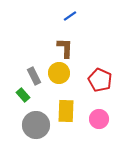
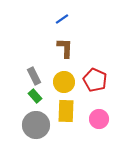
blue line: moved 8 px left, 3 px down
yellow circle: moved 5 px right, 9 px down
red pentagon: moved 5 px left
green rectangle: moved 12 px right, 1 px down
